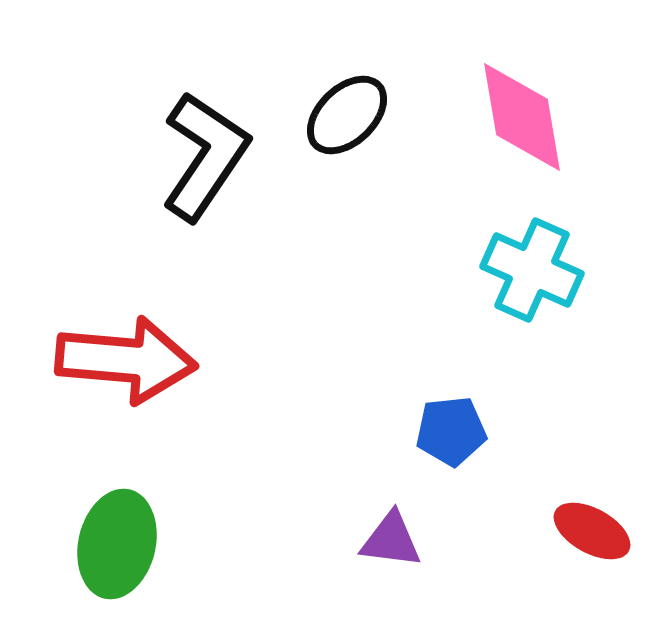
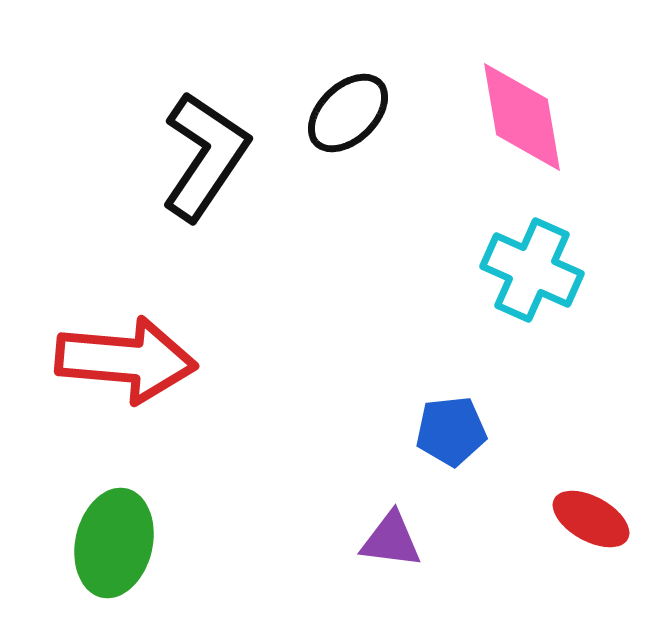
black ellipse: moved 1 px right, 2 px up
red ellipse: moved 1 px left, 12 px up
green ellipse: moved 3 px left, 1 px up
